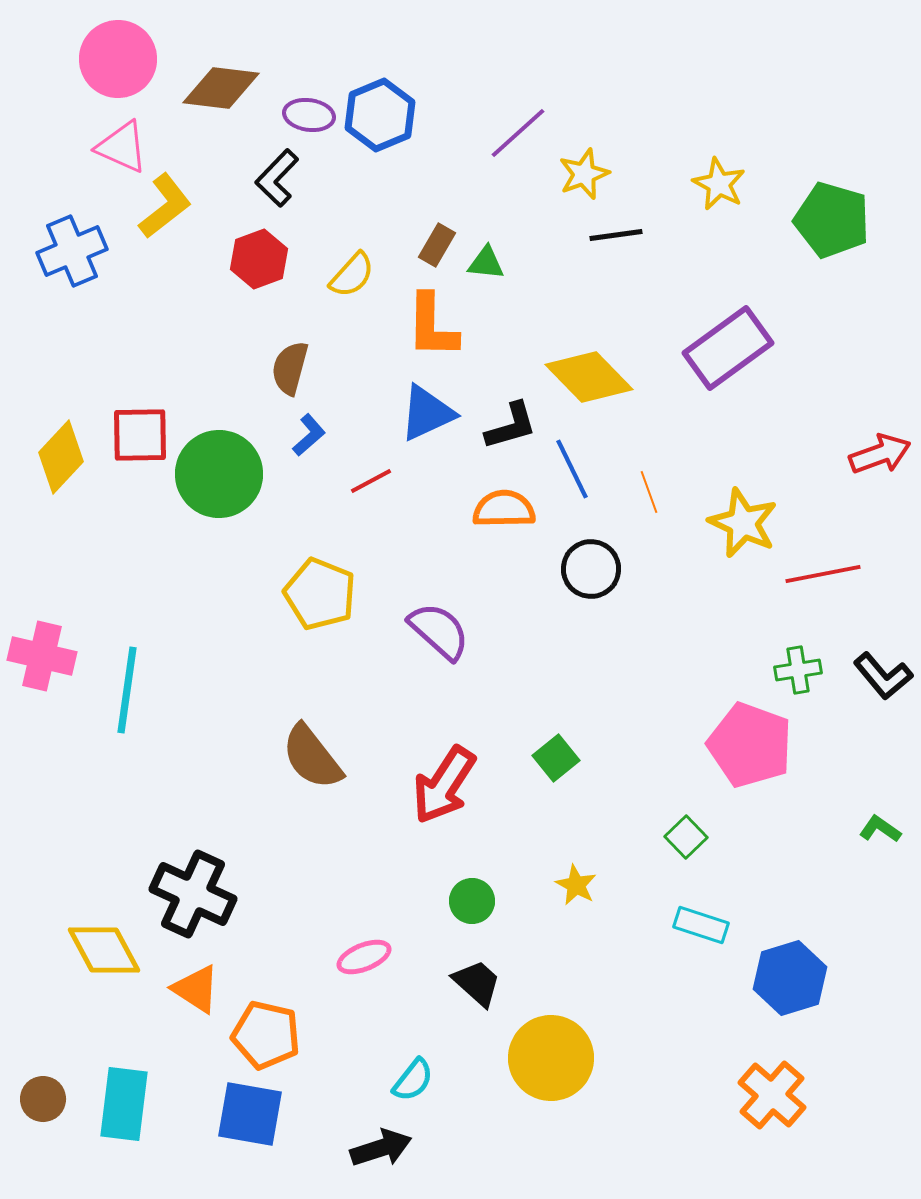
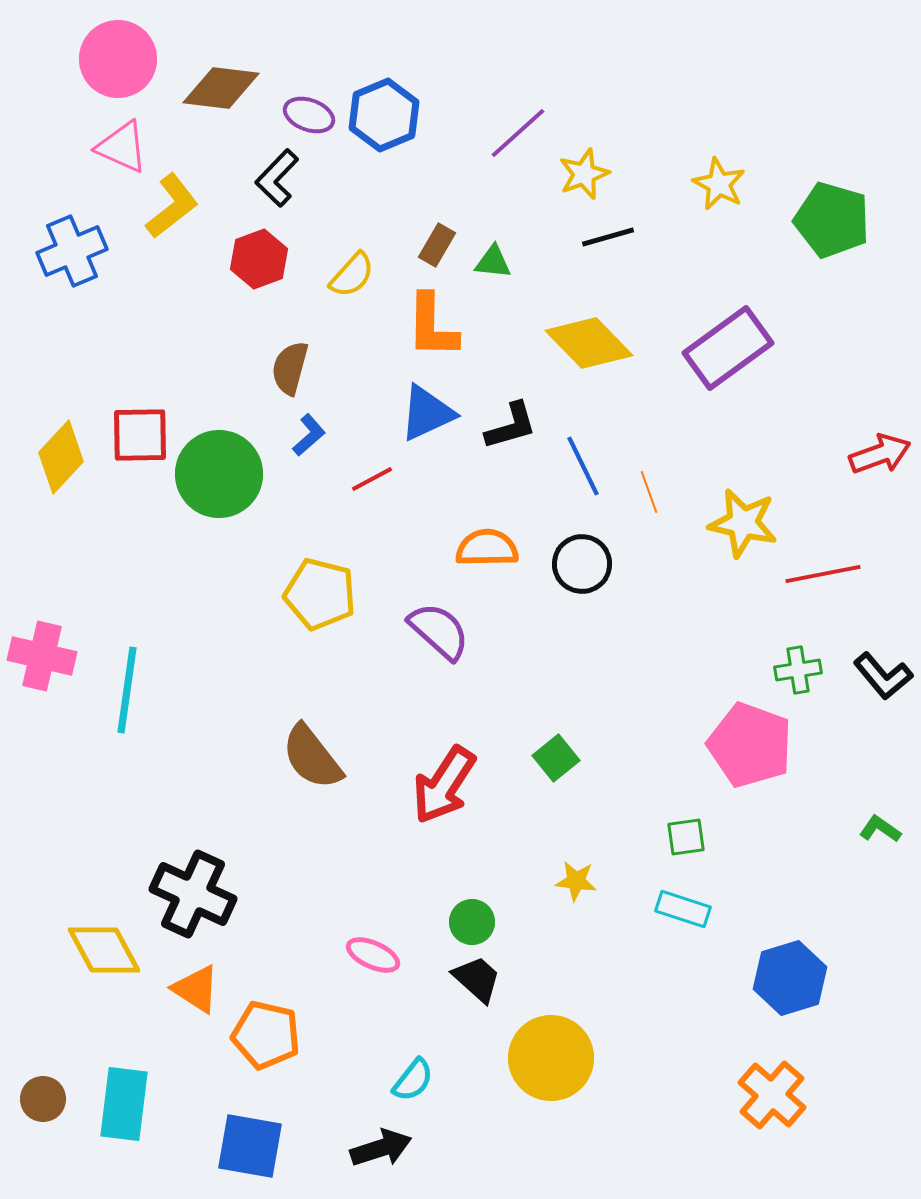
purple ellipse at (309, 115): rotated 12 degrees clockwise
blue hexagon at (380, 115): moved 4 px right
yellow L-shape at (165, 206): moved 7 px right
black line at (616, 235): moved 8 px left, 2 px down; rotated 8 degrees counterclockwise
green triangle at (486, 263): moved 7 px right, 1 px up
yellow diamond at (589, 377): moved 34 px up
blue line at (572, 469): moved 11 px right, 3 px up
red line at (371, 481): moved 1 px right, 2 px up
orange semicircle at (504, 509): moved 17 px left, 39 px down
yellow star at (743, 523): rotated 12 degrees counterclockwise
black circle at (591, 569): moved 9 px left, 5 px up
yellow pentagon at (320, 594): rotated 8 degrees counterclockwise
green square at (686, 837): rotated 36 degrees clockwise
yellow star at (576, 885): moved 4 px up; rotated 21 degrees counterclockwise
green circle at (472, 901): moved 21 px down
cyan rectangle at (701, 925): moved 18 px left, 16 px up
pink ellipse at (364, 957): moved 9 px right, 2 px up; rotated 46 degrees clockwise
black trapezoid at (477, 983): moved 4 px up
blue square at (250, 1114): moved 32 px down
